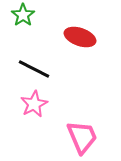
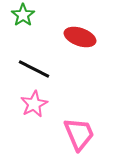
pink trapezoid: moved 3 px left, 3 px up
